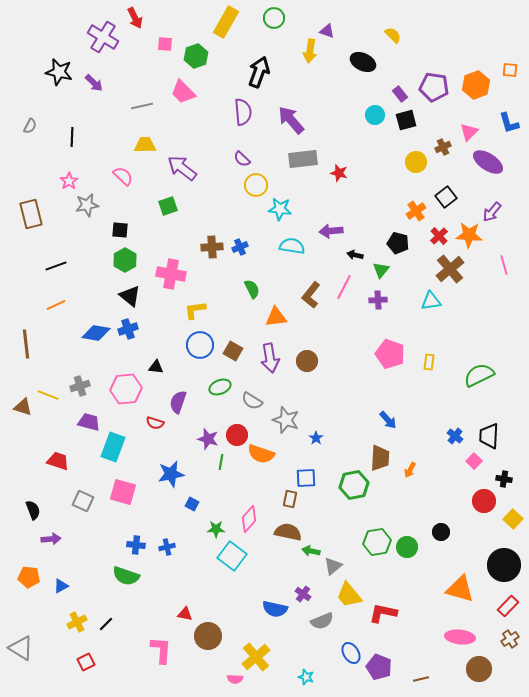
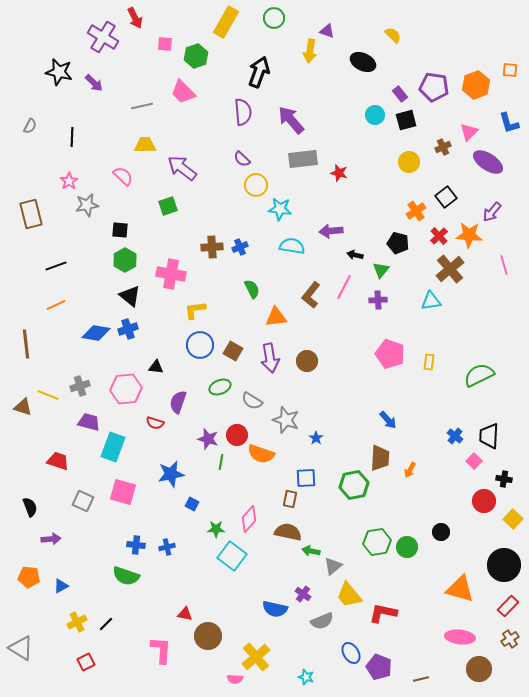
yellow circle at (416, 162): moved 7 px left
black semicircle at (33, 510): moved 3 px left, 3 px up
